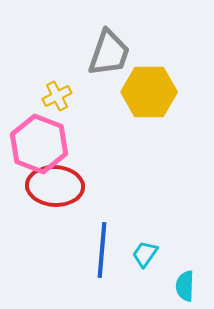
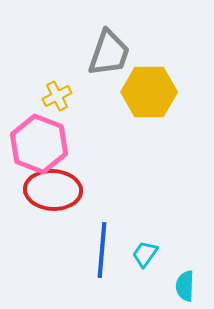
red ellipse: moved 2 px left, 4 px down
